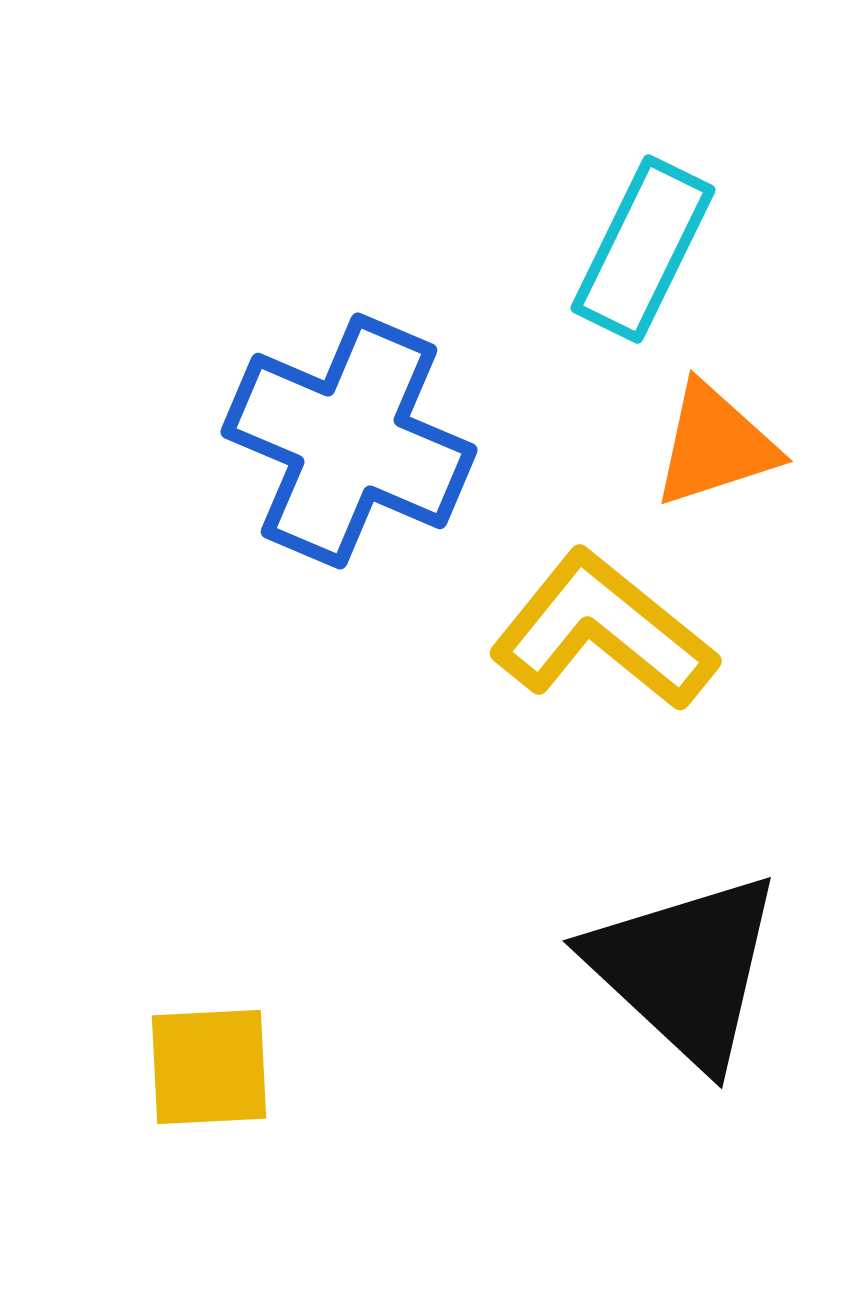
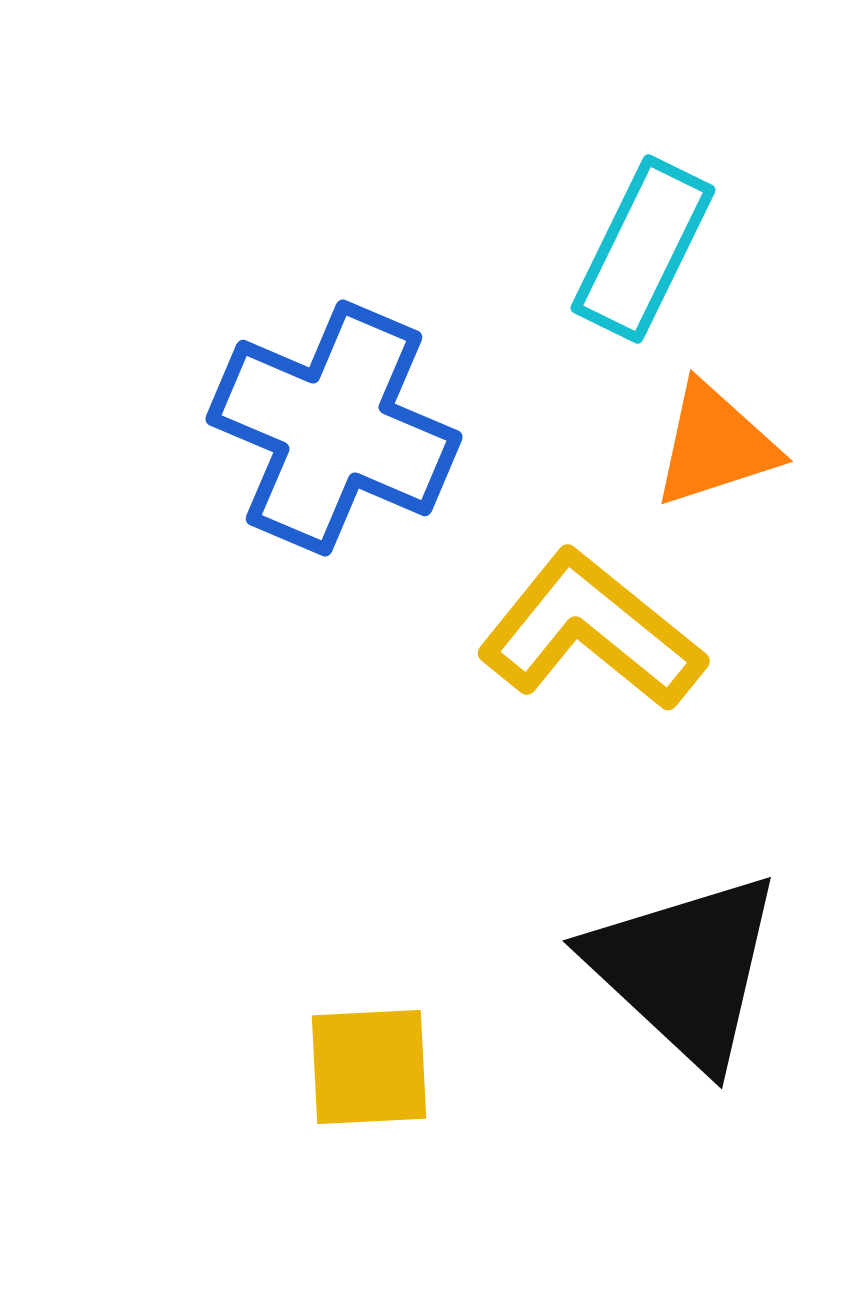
blue cross: moved 15 px left, 13 px up
yellow L-shape: moved 12 px left
yellow square: moved 160 px right
